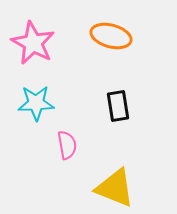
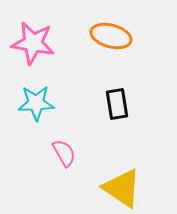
pink star: rotated 18 degrees counterclockwise
black rectangle: moved 1 px left, 2 px up
pink semicircle: moved 3 px left, 8 px down; rotated 20 degrees counterclockwise
yellow triangle: moved 7 px right; rotated 12 degrees clockwise
